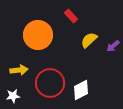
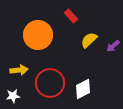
white diamond: moved 2 px right, 1 px up
